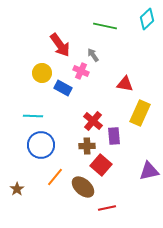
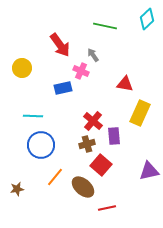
yellow circle: moved 20 px left, 5 px up
blue rectangle: rotated 42 degrees counterclockwise
brown cross: moved 2 px up; rotated 14 degrees counterclockwise
brown star: rotated 24 degrees clockwise
